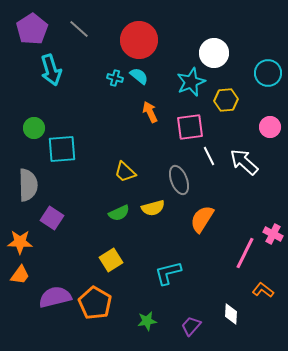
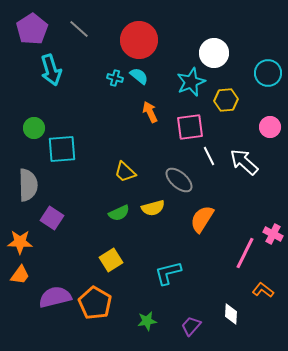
gray ellipse: rotated 28 degrees counterclockwise
